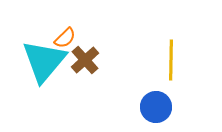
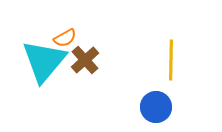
orange semicircle: rotated 15 degrees clockwise
